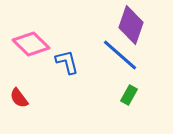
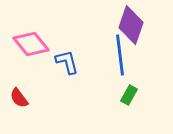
pink diamond: rotated 6 degrees clockwise
blue line: rotated 42 degrees clockwise
